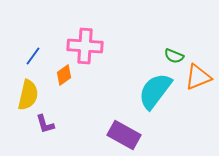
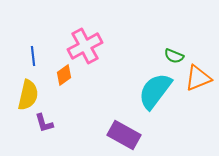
pink cross: rotated 32 degrees counterclockwise
blue line: rotated 42 degrees counterclockwise
orange triangle: moved 1 px down
purple L-shape: moved 1 px left, 1 px up
